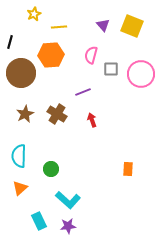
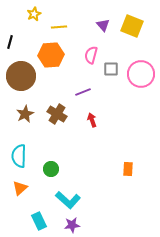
brown circle: moved 3 px down
purple star: moved 4 px right, 1 px up
